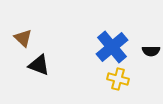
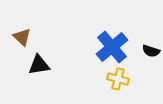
brown triangle: moved 1 px left, 1 px up
black semicircle: rotated 18 degrees clockwise
black triangle: rotated 30 degrees counterclockwise
